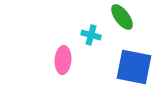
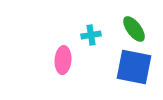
green ellipse: moved 12 px right, 12 px down
cyan cross: rotated 24 degrees counterclockwise
